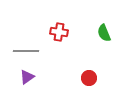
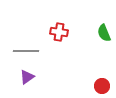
red circle: moved 13 px right, 8 px down
